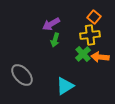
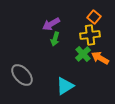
green arrow: moved 1 px up
orange arrow: moved 1 px down; rotated 24 degrees clockwise
